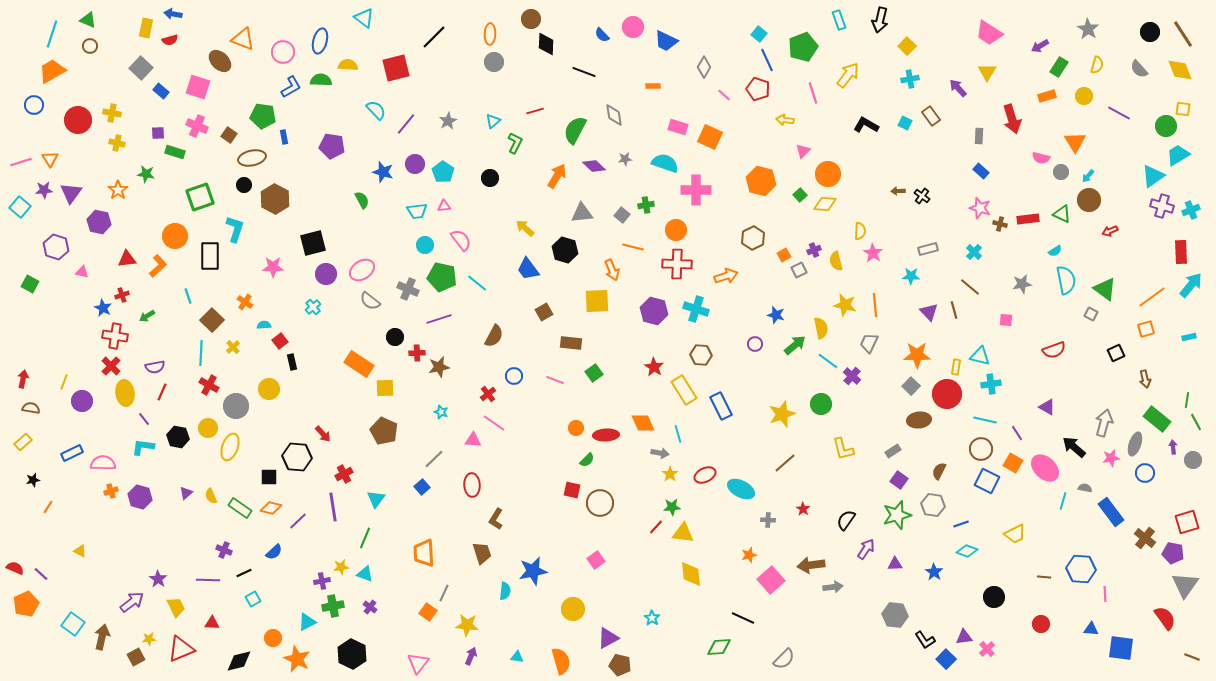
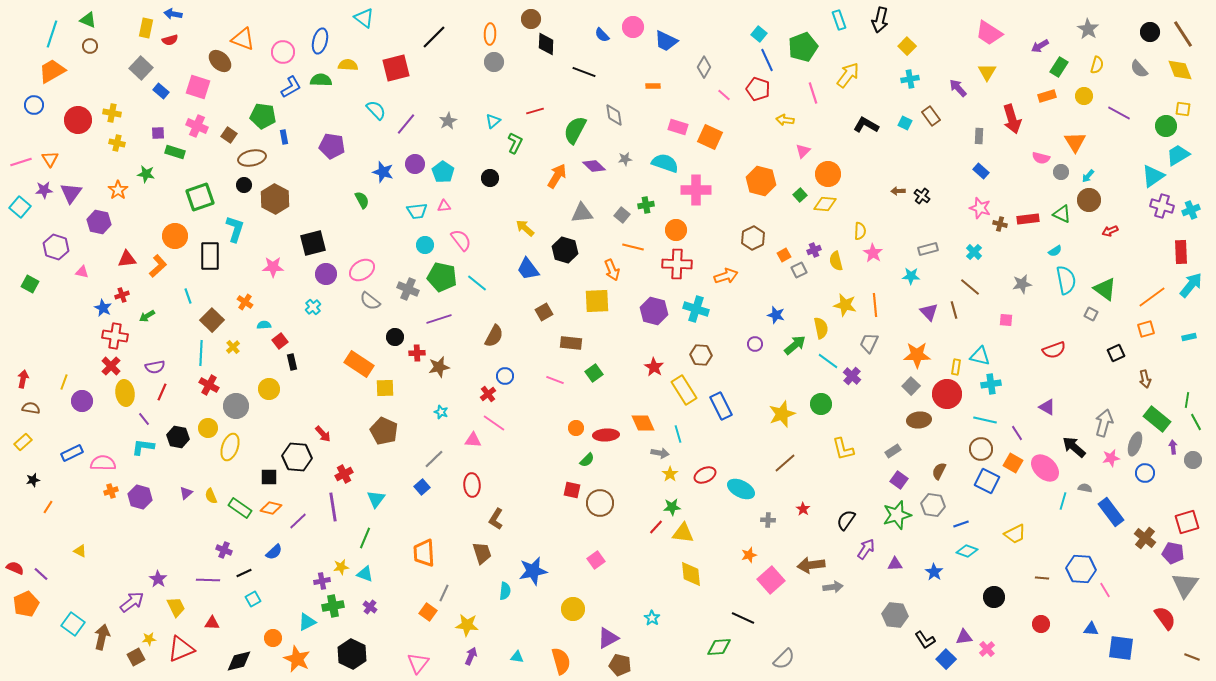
blue circle at (514, 376): moved 9 px left
brown line at (1044, 577): moved 2 px left, 1 px down
pink line at (1105, 594): moved 4 px up; rotated 28 degrees counterclockwise
